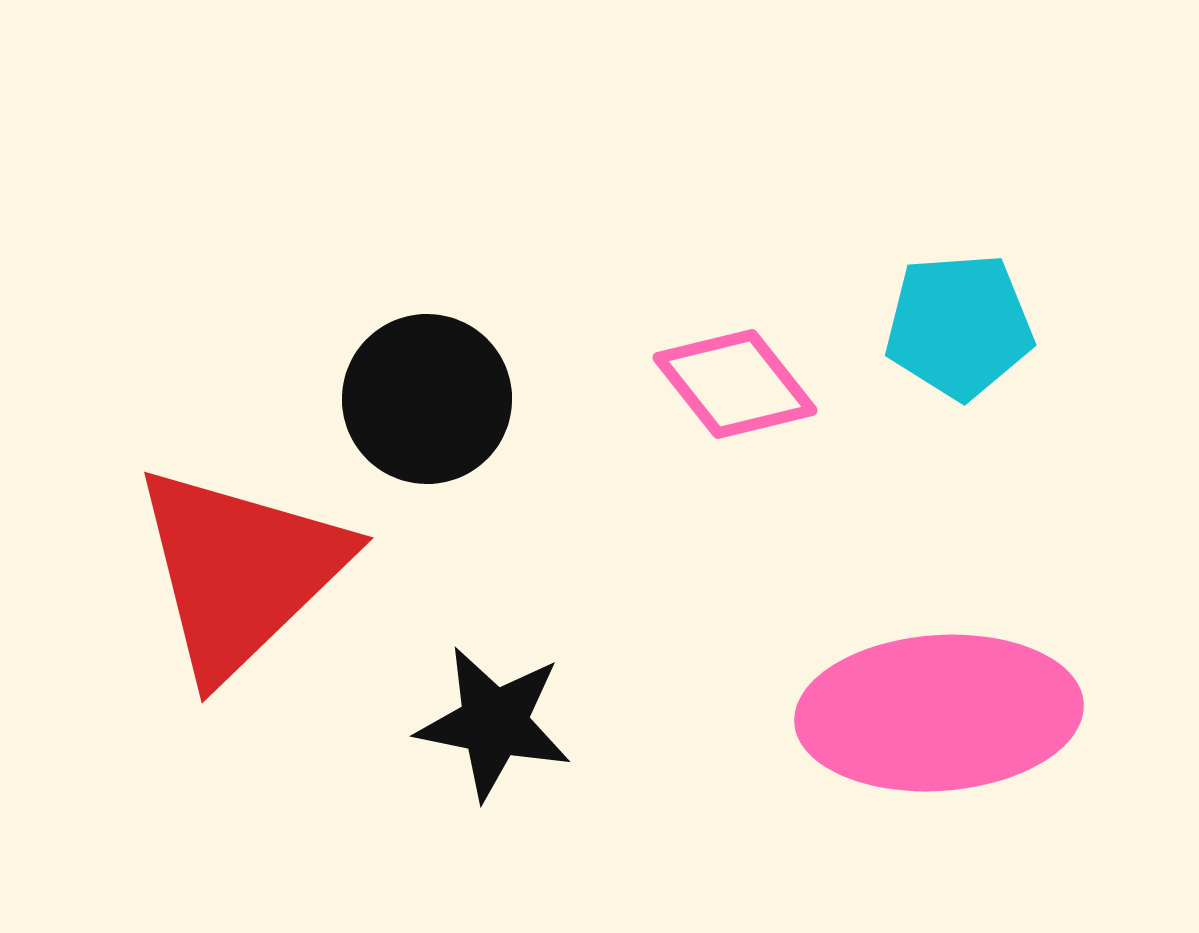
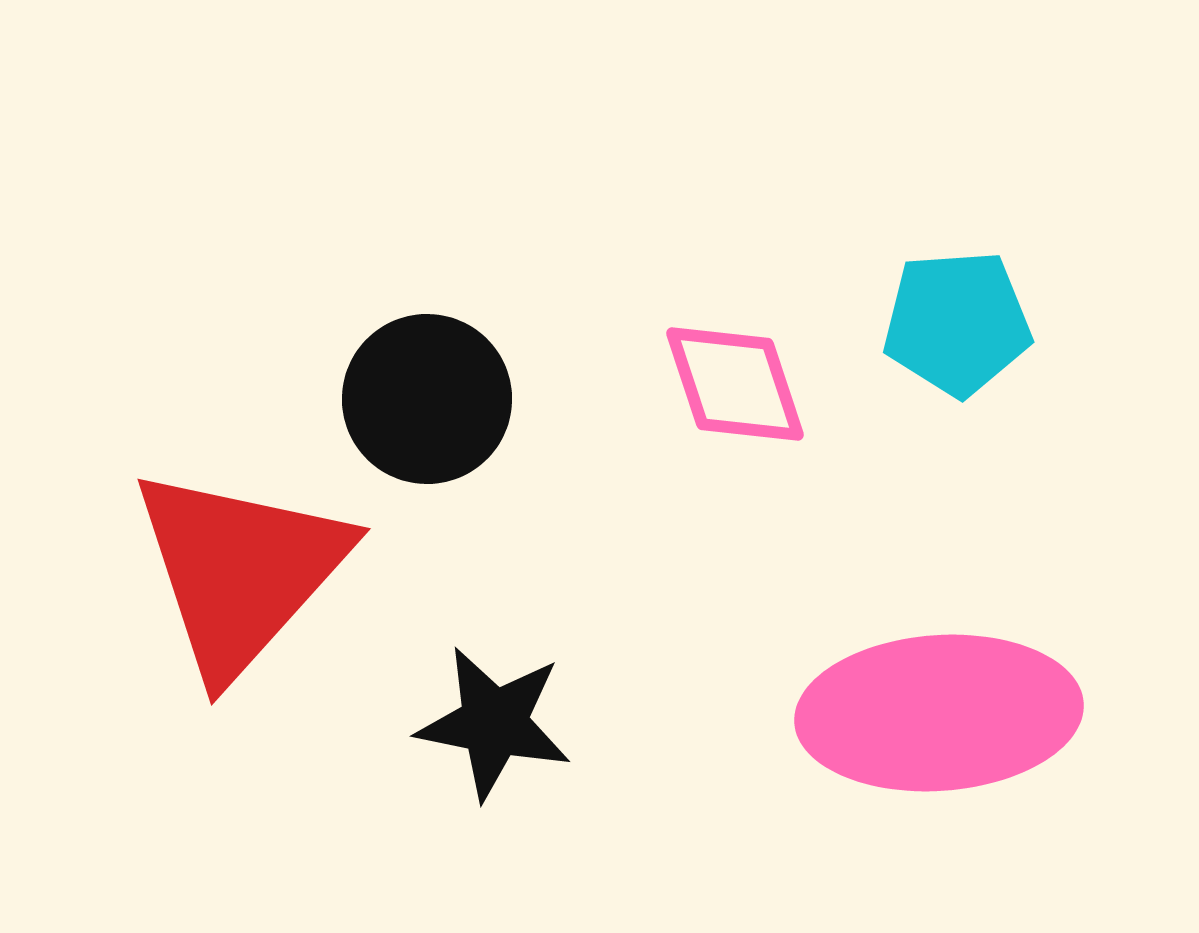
cyan pentagon: moved 2 px left, 3 px up
pink diamond: rotated 20 degrees clockwise
red triangle: rotated 4 degrees counterclockwise
